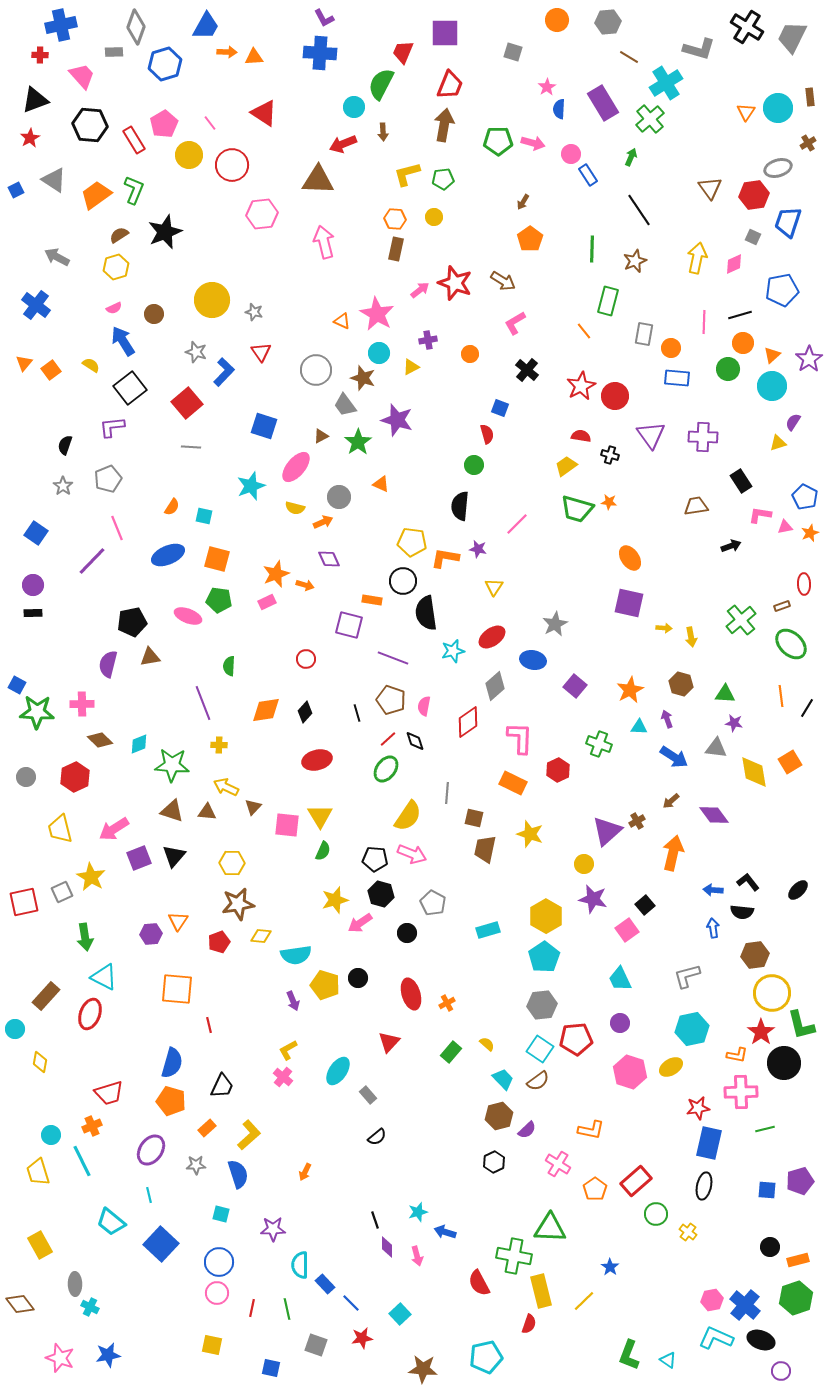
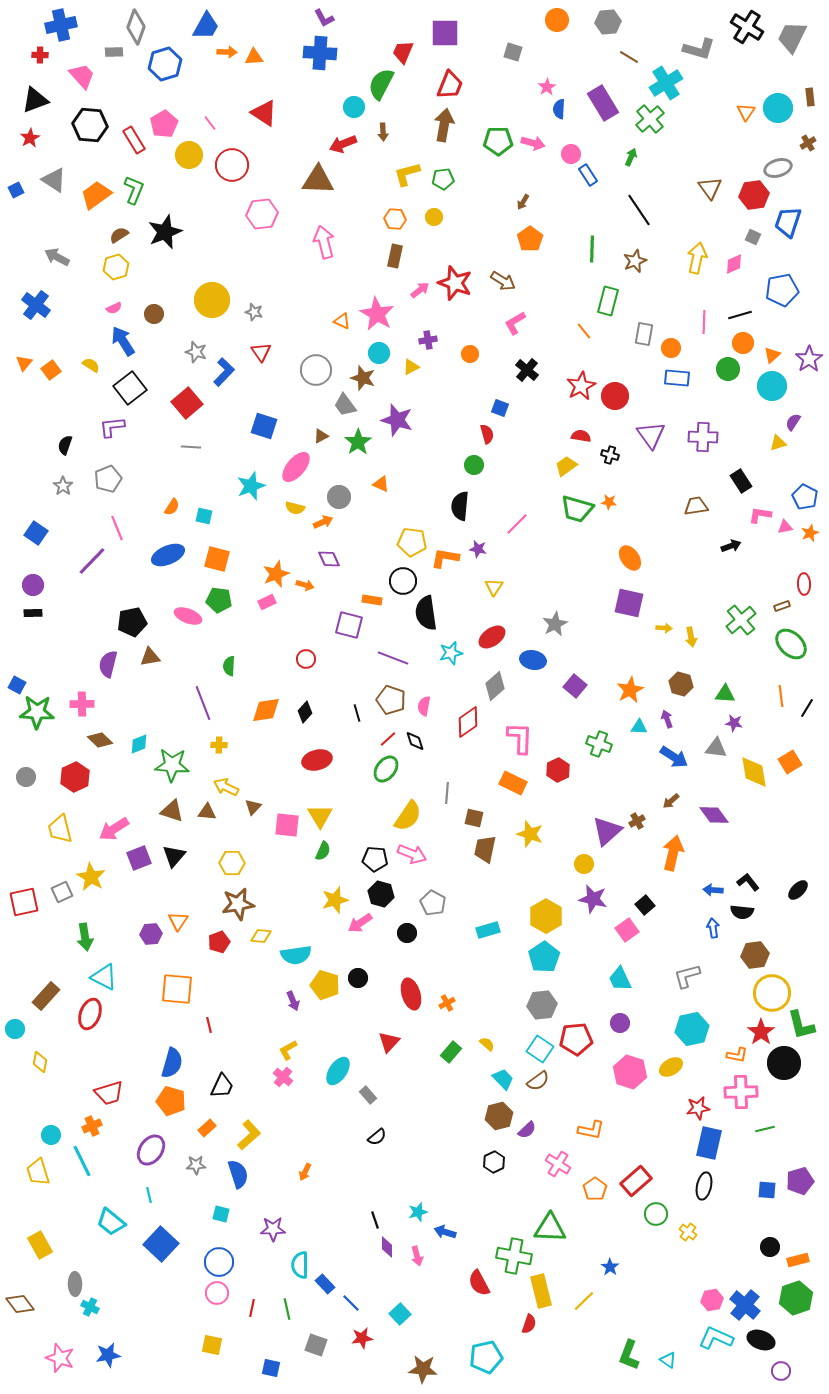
brown rectangle at (396, 249): moved 1 px left, 7 px down
cyan star at (453, 651): moved 2 px left, 2 px down
